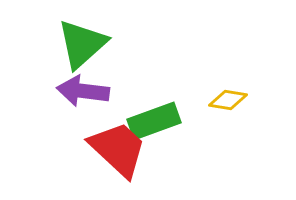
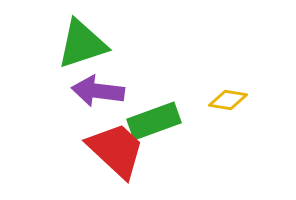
green triangle: rotated 24 degrees clockwise
purple arrow: moved 15 px right
red trapezoid: moved 2 px left, 1 px down
